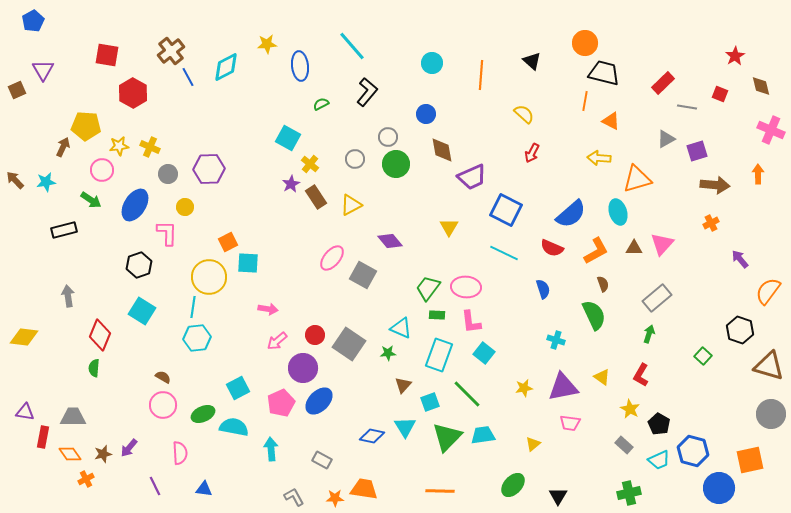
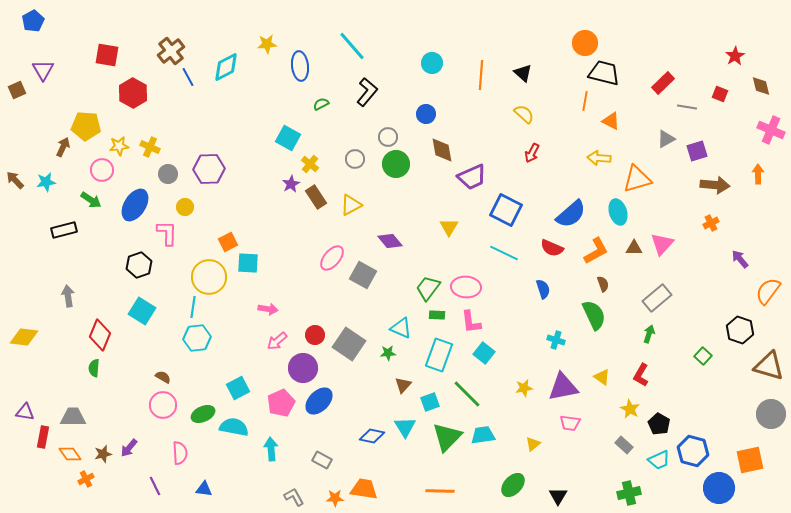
black triangle at (532, 61): moved 9 px left, 12 px down
